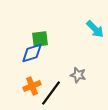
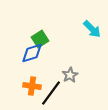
cyan arrow: moved 3 px left
green square: rotated 24 degrees counterclockwise
gray star: moved 8 px left; rotated 28 degrees clockwise
orange cross: rotated 30 degrees clockwise
